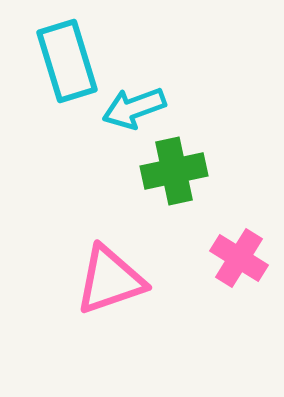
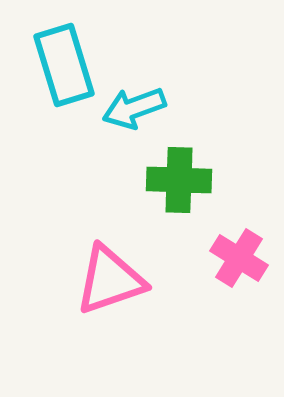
cyan rectangle: moved 3 px left, 4 px down
green cross: moved 5 px right, 9 px down; rotated 14 degrees clockwise
